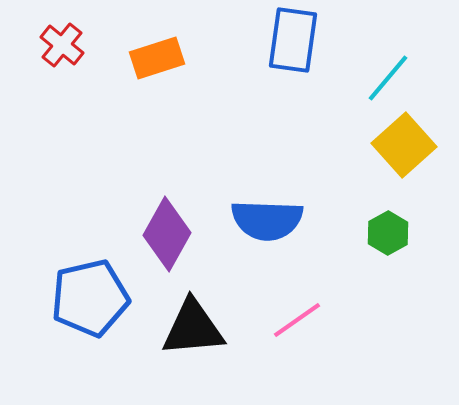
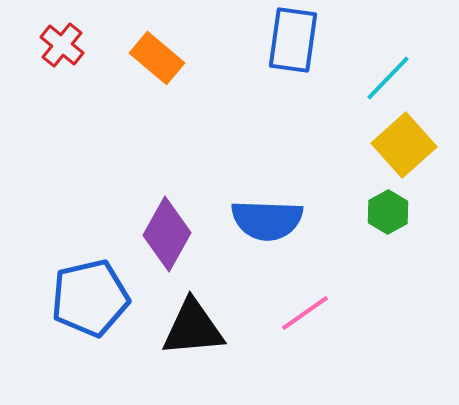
orange rectangle: rotated 58 degrees clockwise
cyan line: rotated 4 degrees clockwise
green hexagon: moved 21 px up
pink line: moved 8 px right, 7 px up
